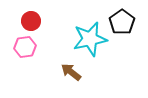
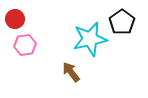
red circle: moved 16 px left, 2 px up
pink hexagon: moved 2 px up
brown arrow: rotated 15 degrees clockwise
